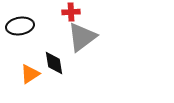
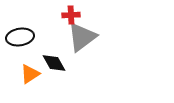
red cross: moved 3 px down
black ellipse: moved 11 px down
black diamond: rotated 20 degrees counterclockwise
